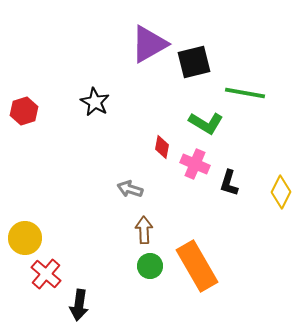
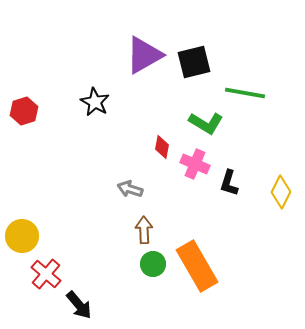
purple triangle: moved 5 px left, 11 px down
yellow circle: moved 3 px left, 2 px up
green circle: moved 3 px right, 2 px up
black arrow: rotated 48 degrees counterclockwise
